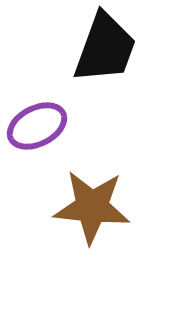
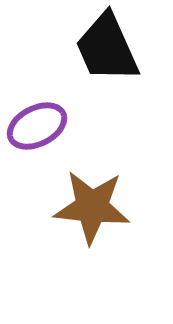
black trapezoid: moved 2 px right; rotated 136 degrees clockwise
